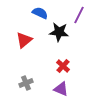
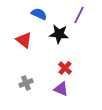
blue semicircle: moved 1 px left, 1 px down
black star: moved 2 px down
red triangle: rotated 42 degrees counterclockwise
red cross: moved 2 px right, 2 px down
